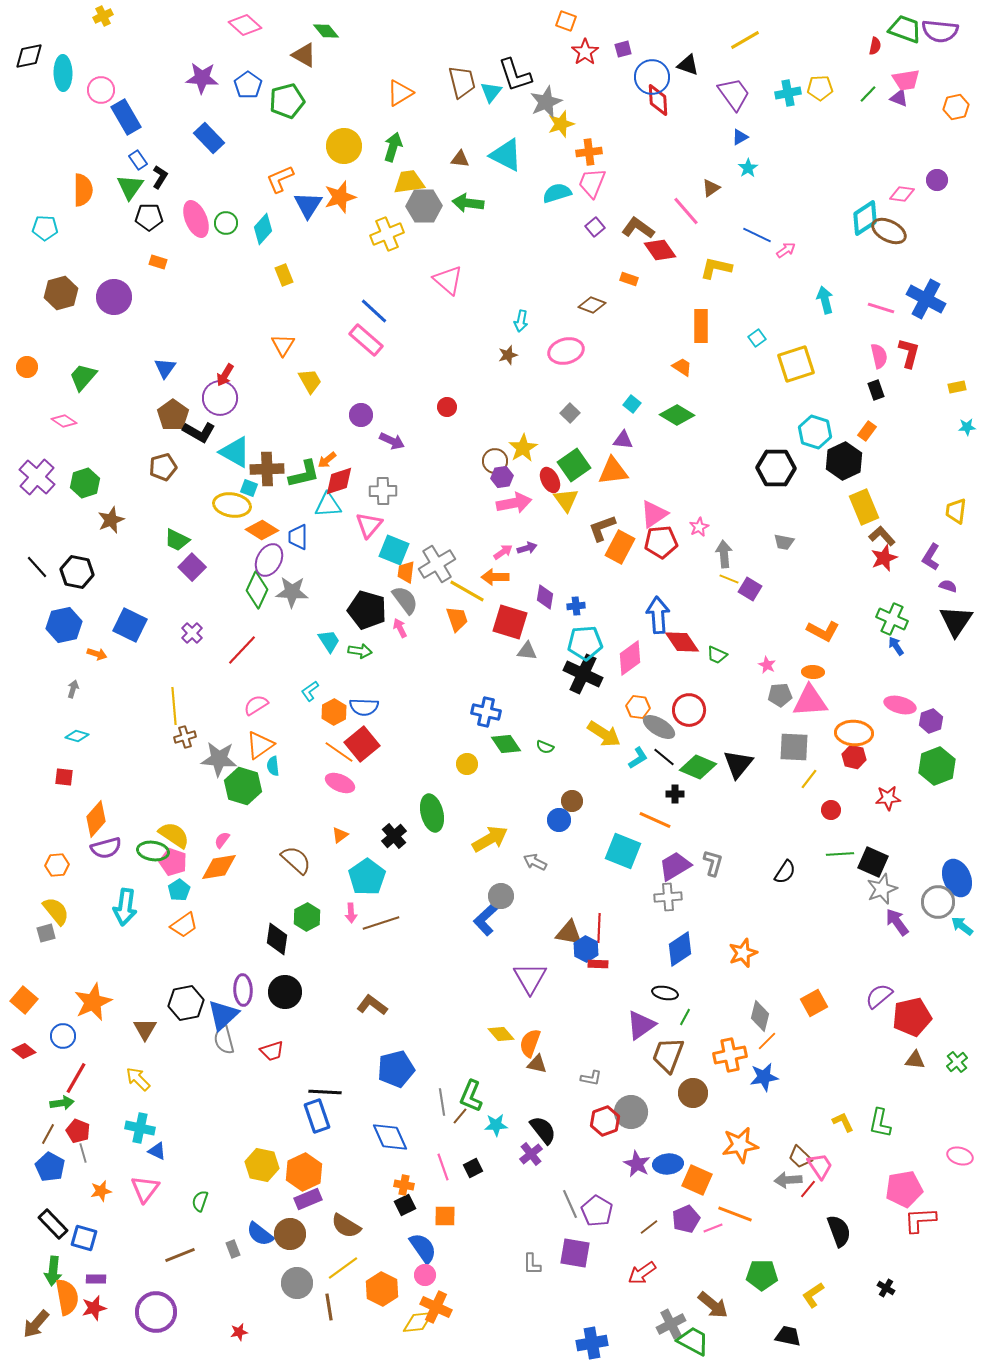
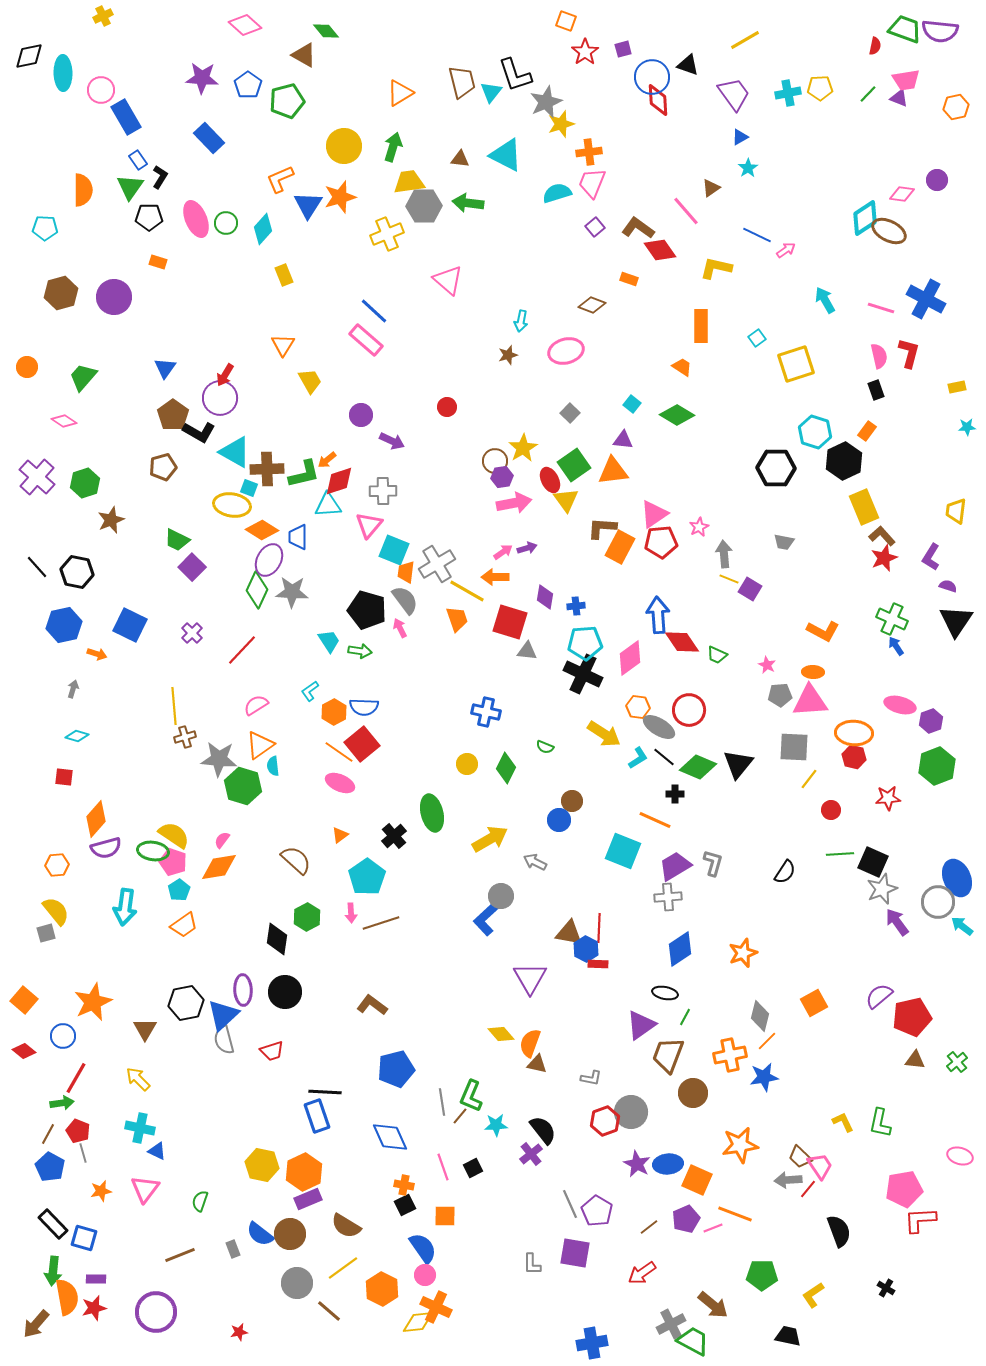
cyan arrow at (825, 300): rotated 16 degrees counterclockwise
brown L-shape at (602, 528): rotated 24 degrees clockwise
green diamond at (506, 744): moved 24 px down; rotated 60 degrees clockwise
brown line at (329, 1307): moved 4 px down; rotated 40 degrees counterclockwise
